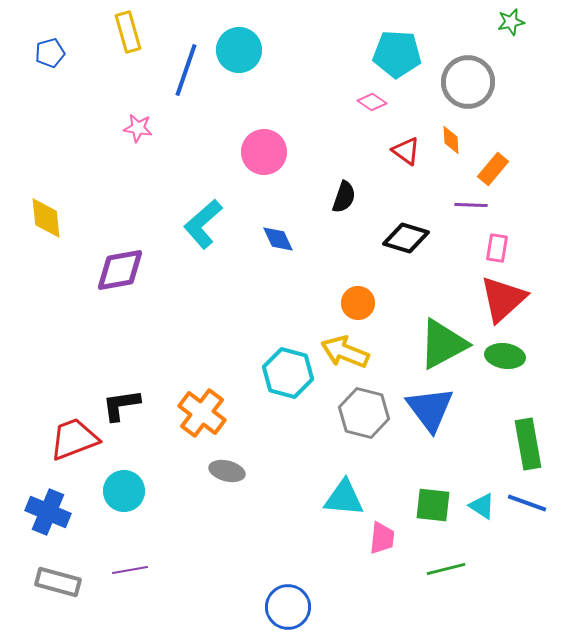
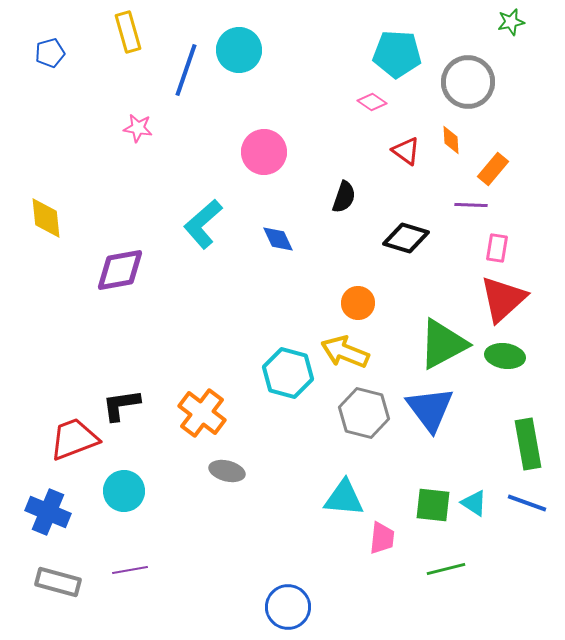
cyan triangle at (482, 506): moved 8 px left, 3 px up
